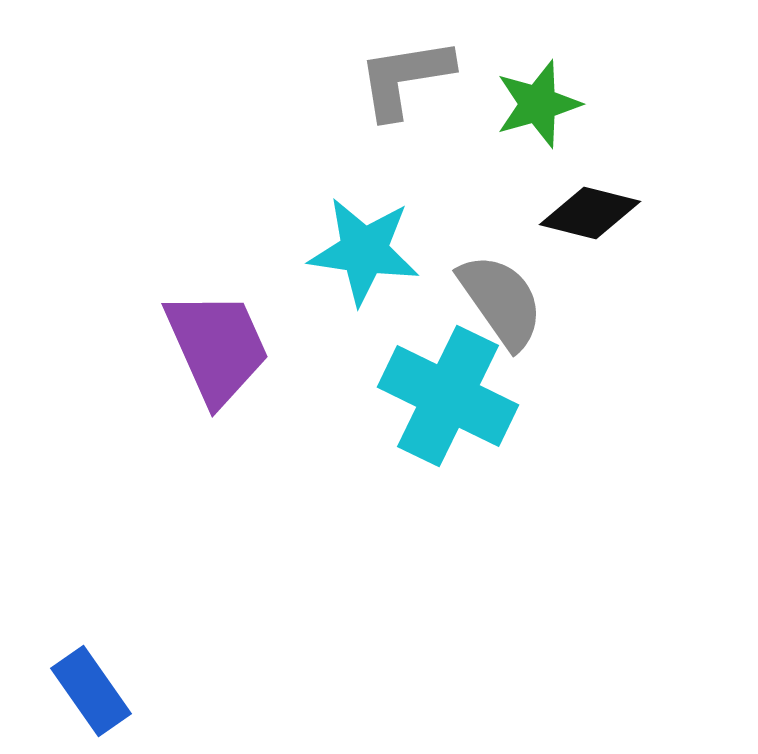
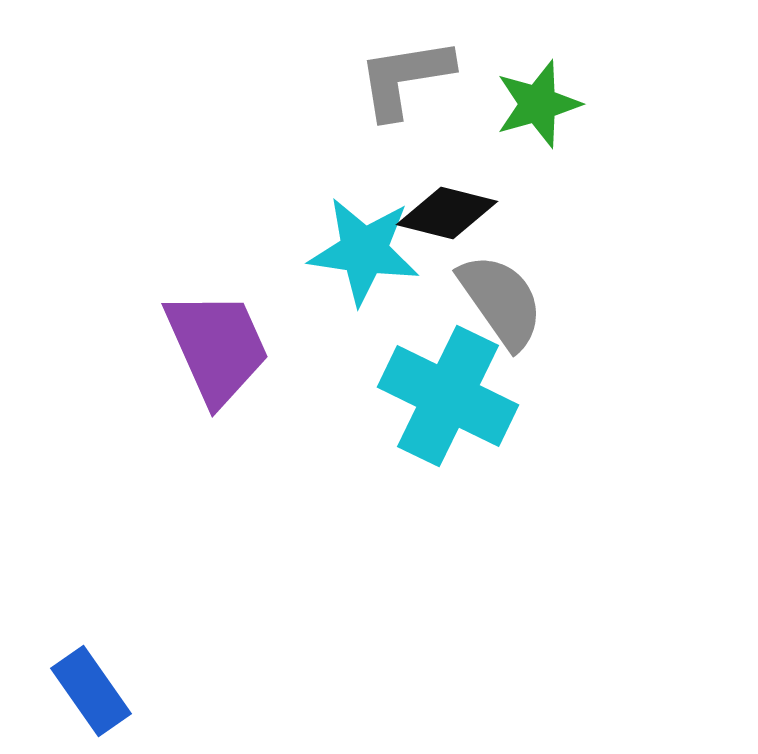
black diamond: moved 143 px left
